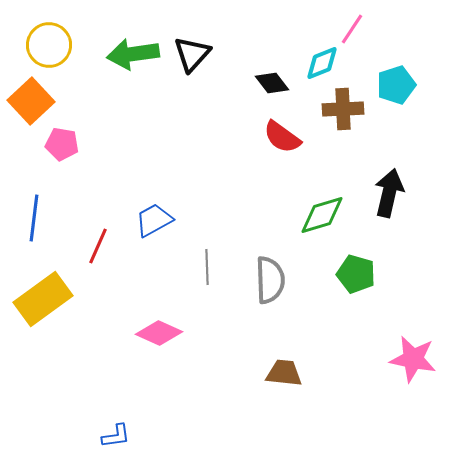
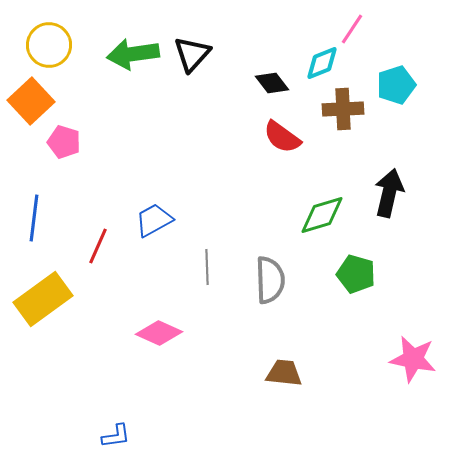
pink pentagon: moved 2 px right, 2 px up; rotated 8 degrees clockwise
